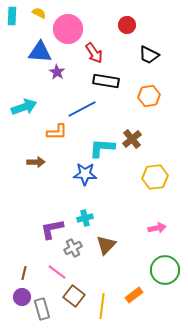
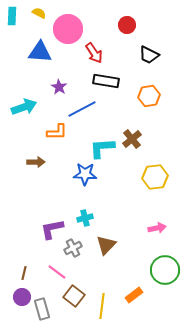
purple star: moved 2 px right, 15 px down
cyan L-shape: rotated 8 degrees counterclockwise
